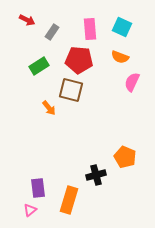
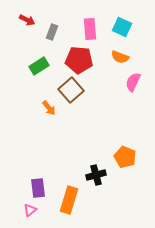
gray rectangle: rotated 14 degrees counterclockwise
pink semicircle: moved 1 px right
brown square: rotated 35 degrees clockwise
